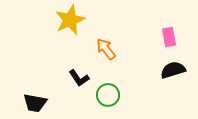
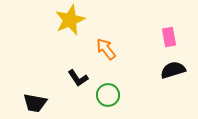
black L-shape: moved 1 px left
